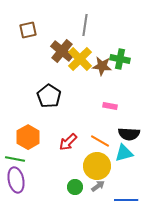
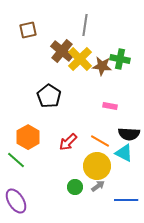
cyan triangle: rotated 42 degrees clockwise
green line: moved 1 px right, 1 px down; rotated 30 degrees clockwise
purple ellipse: moved 21 px down; rotated 20 degrees counterclockwise
